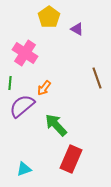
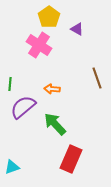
pink cross: moved 14 px right, 8 px up
green line: moved 1 px down
orange arrow: moved 8 px right, 1 px down; rotated 56 degrees clockwise
purple semicircle: moved 1 px right, 1 px down
green arrow: moved 1 px left, 1 px up
cyan triangle: moved 12 px left, 2 px up
